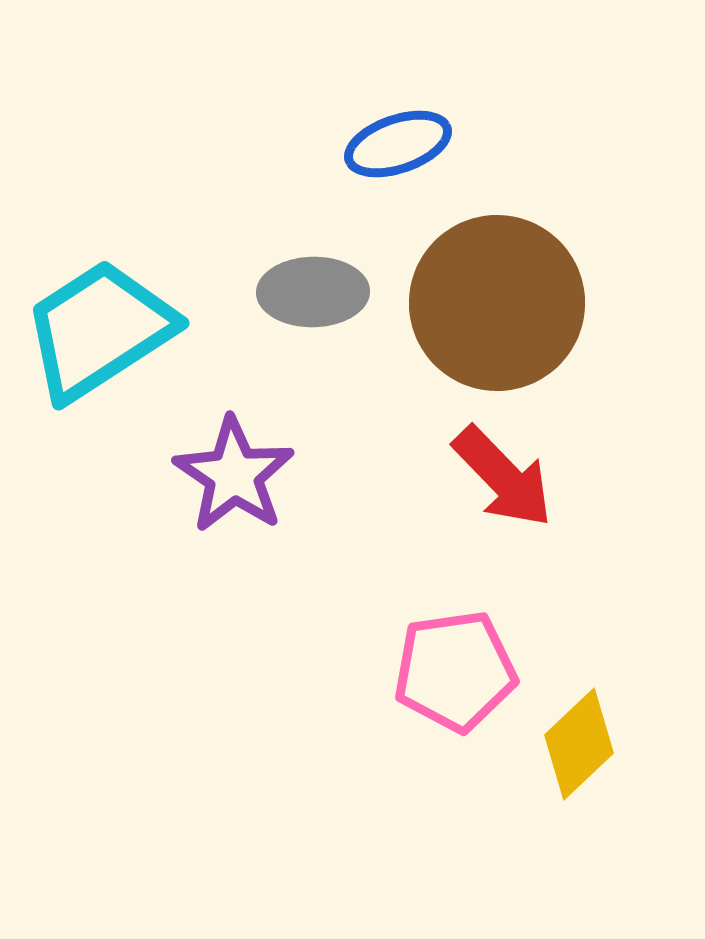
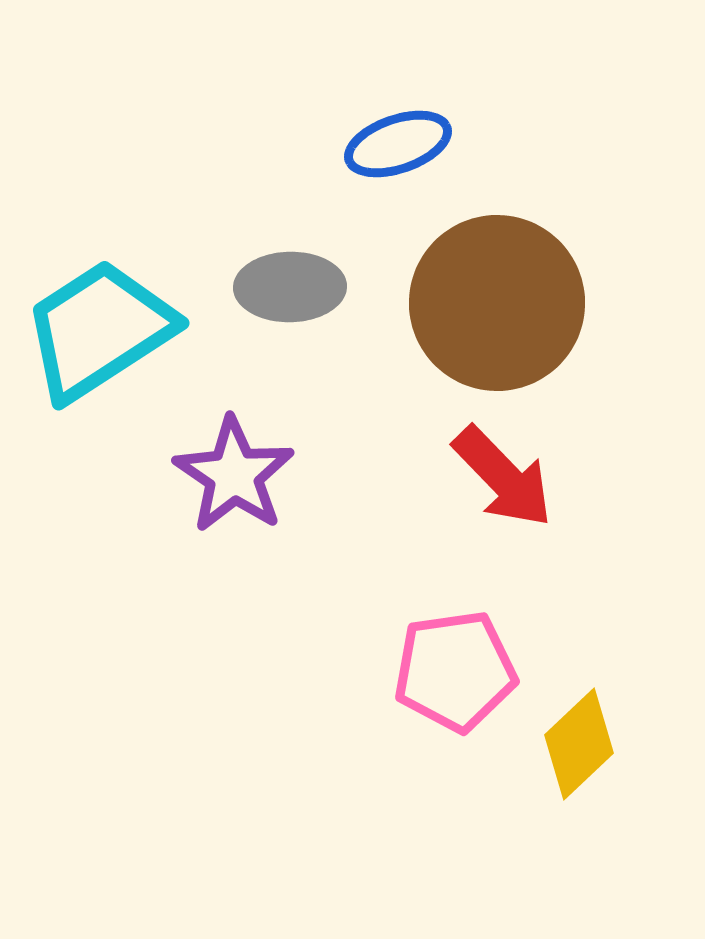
gray ellipse: moved 23 px left, 5 px up
